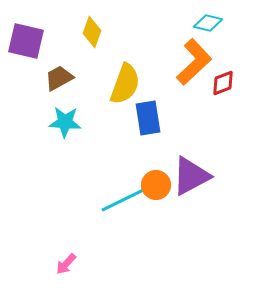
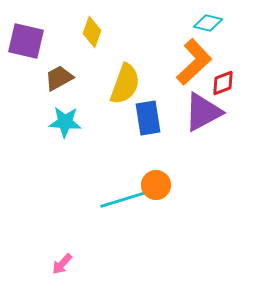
purple triangle: moved 12 px right, 64 px up
cyan line: rotated 9 degrees clockwise
pink arrow: moved 4 px left
